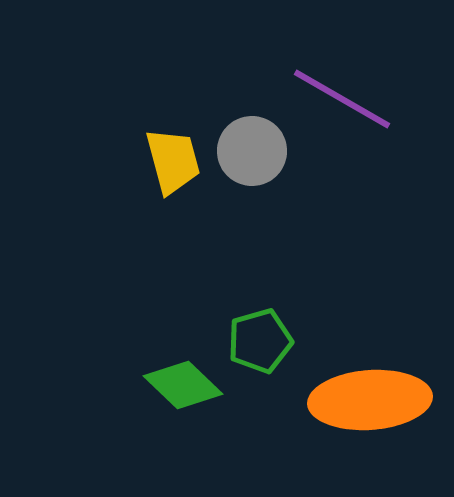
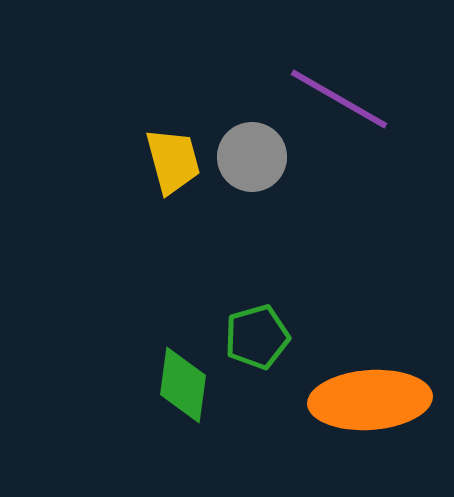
purple line: moved 3 px left
gray circle: moved 6 px down
green pentagon: moved 3 px left, 4 px up
green diamond: rotated 54 degrees clockwise
